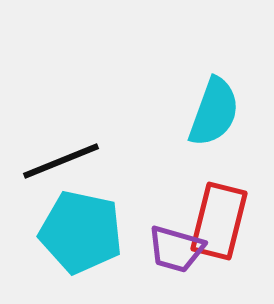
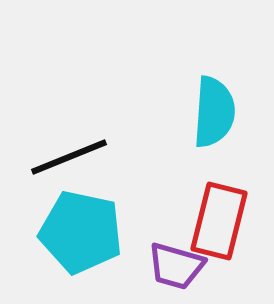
cyan semicircle: rotated 16 degrees counterclockwise
black line: moved 8 px right, 4 px up
purple trapezoid: moved 17 px down
